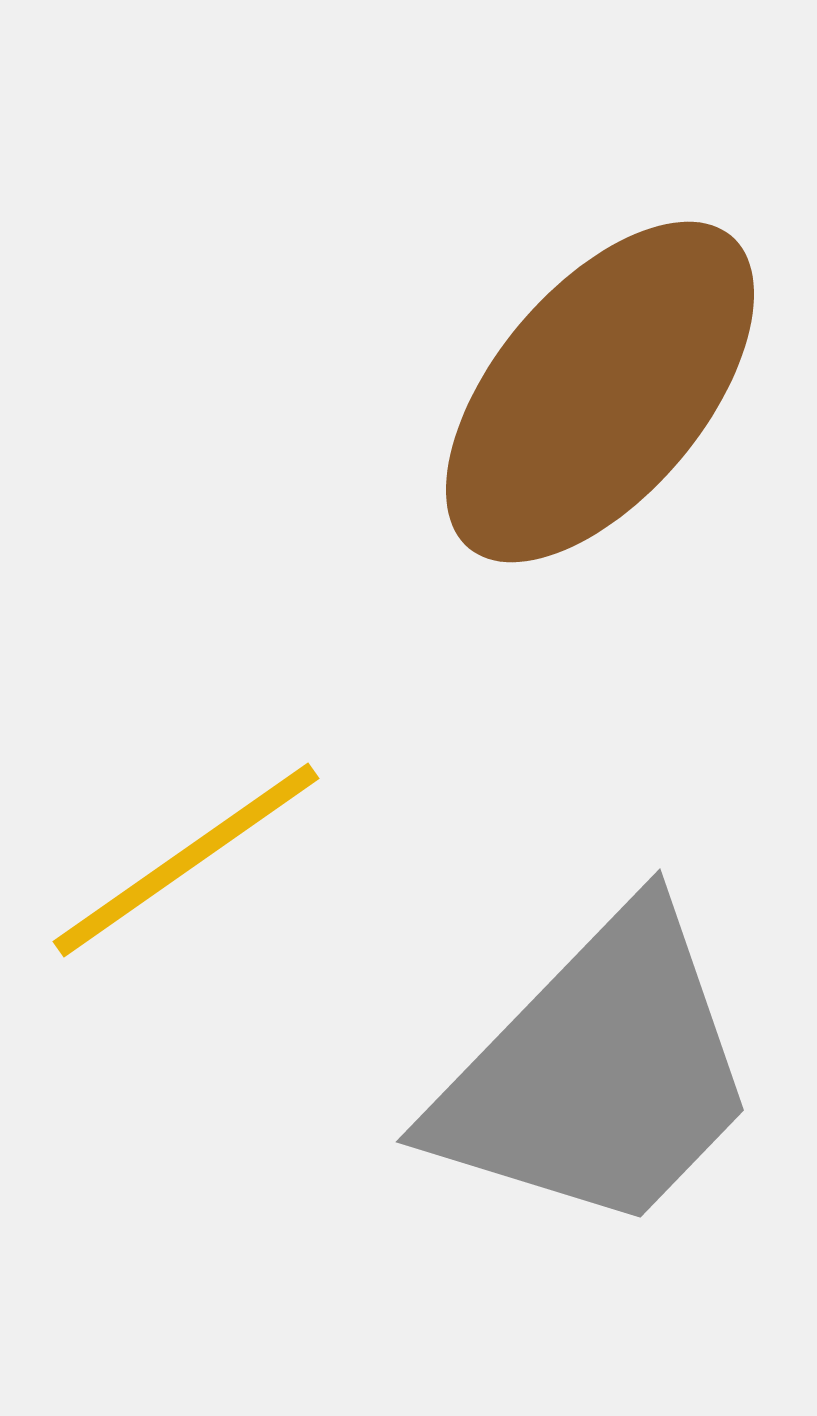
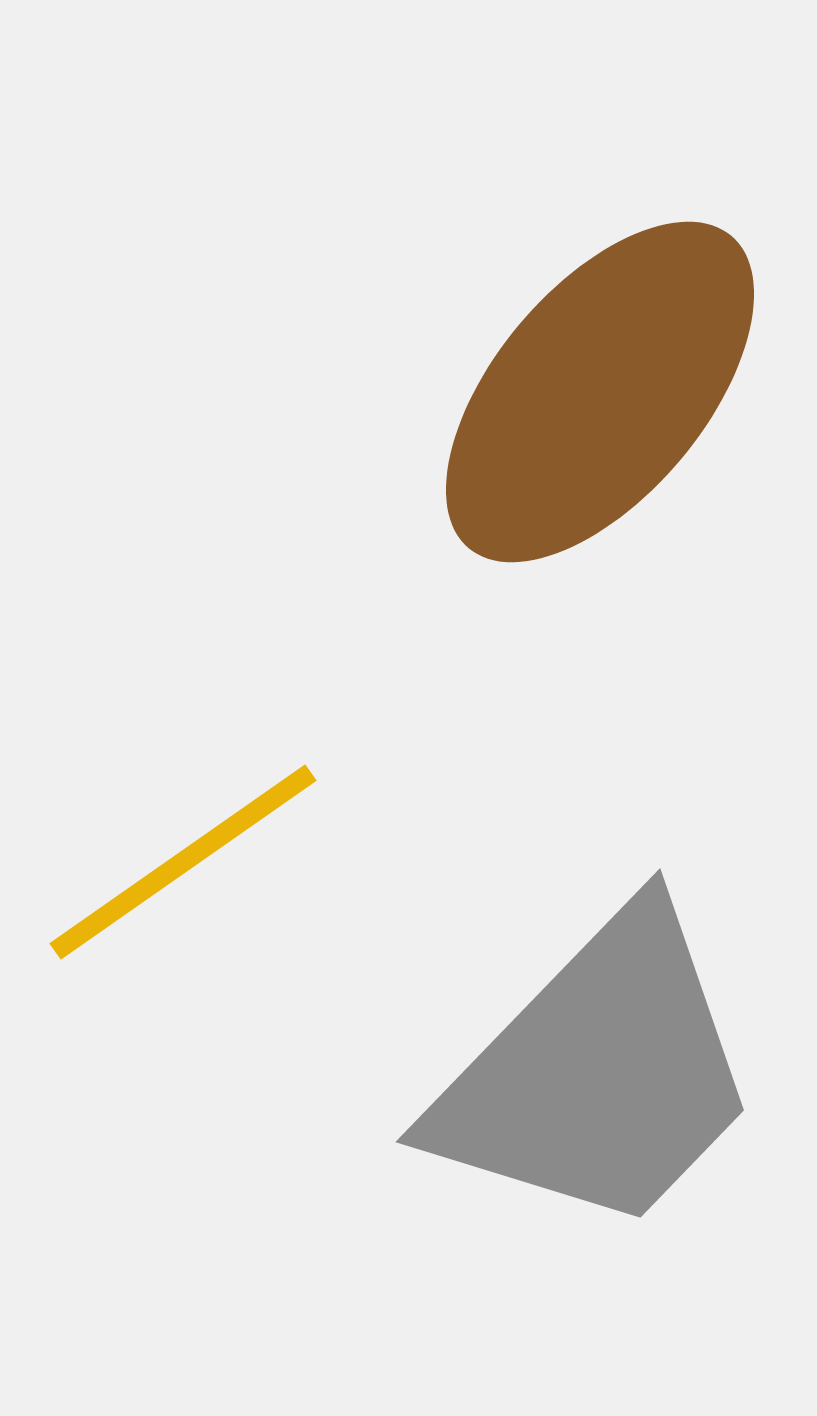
yellow line: moved 3 px left, 2 px down
